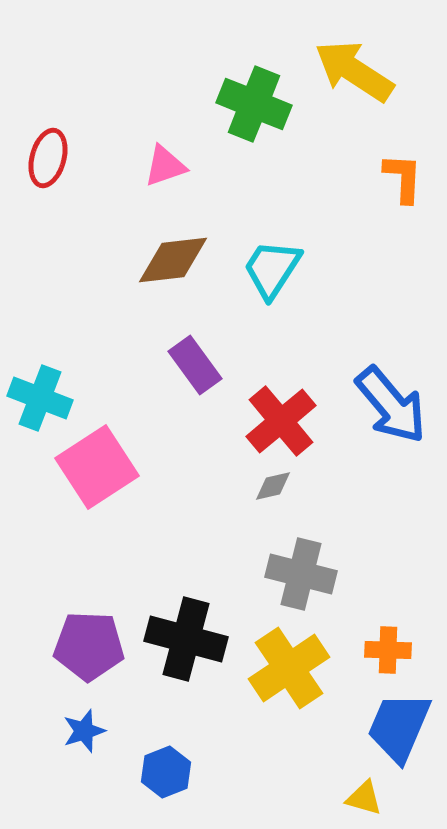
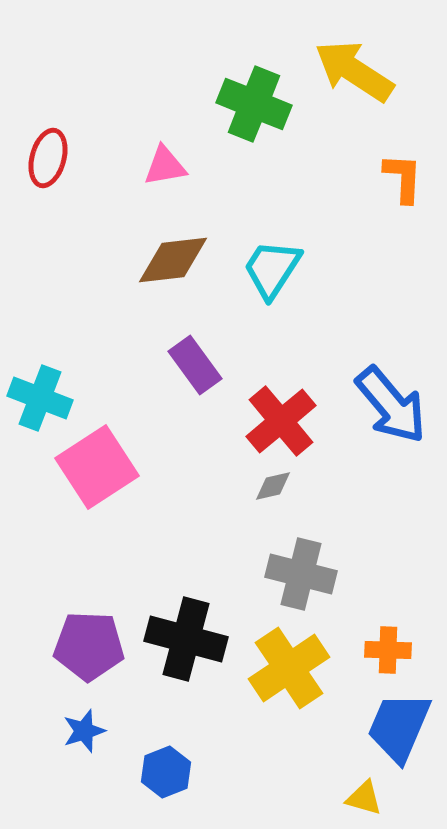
pink triangle: rotated 9 degrees clockwise
